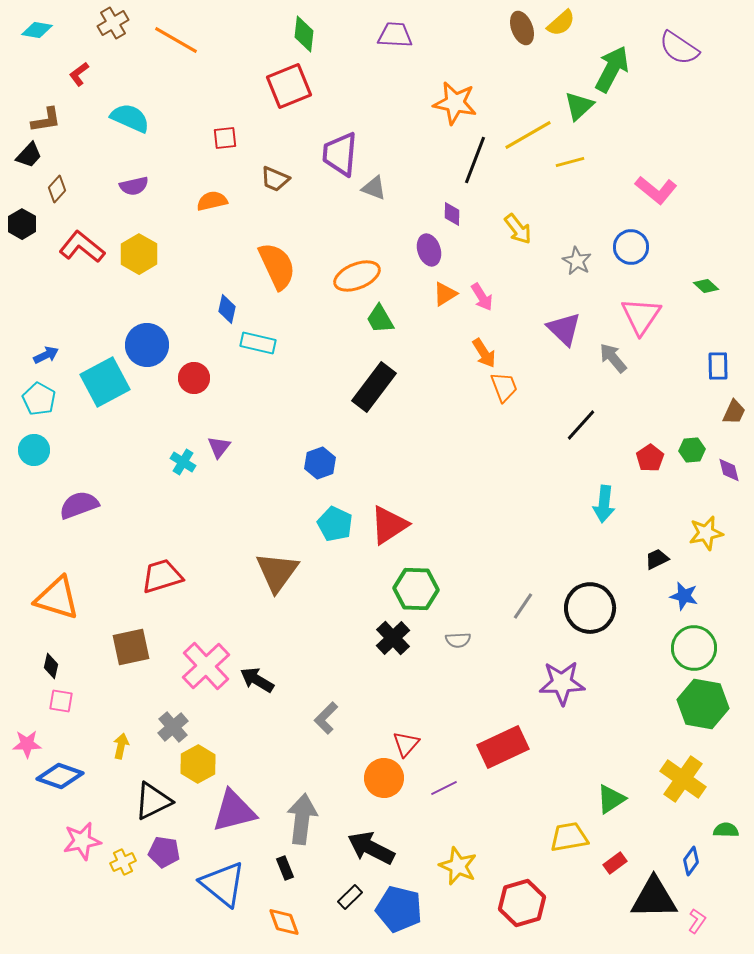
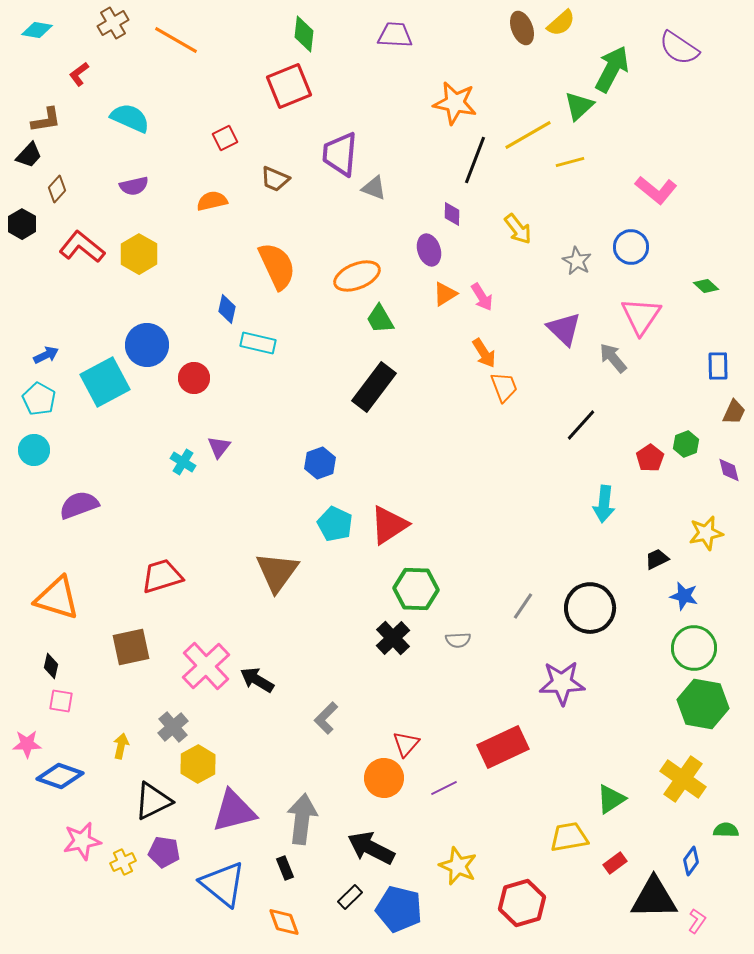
red square at (225, 138): rotated 20 degrees counterclockwise
green hexagon at (692, 450): moved 6 px left, 6 px up; rotated 15 degrees counterclockwise
